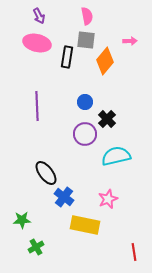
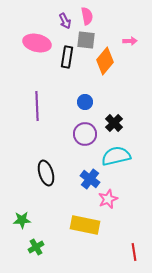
purple arrow: moved 26 px right, 5 px down
black cross: moved 7 px right, 4 px down
black ellipse: rotated 20 degrees clockwise
blue cross: moved 26 px right, 18 px up
